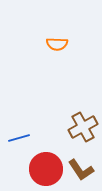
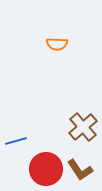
brown cross: rotated 12 degrees counterclockwise
blue line: moved 3 px left, 3 px down
brown L-shape: moved 1 px left
